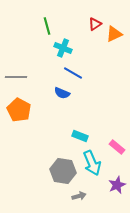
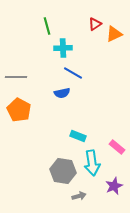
cyan cross: rotated 24 degrees counterclockwise
blue semicircle: rotated 35 degrees counterclockwise
cyan rectangle: moved 2 px left
cyan arrow: rotated 15 degrees clockwise
purple star: moved 3 px left, 1 px down
